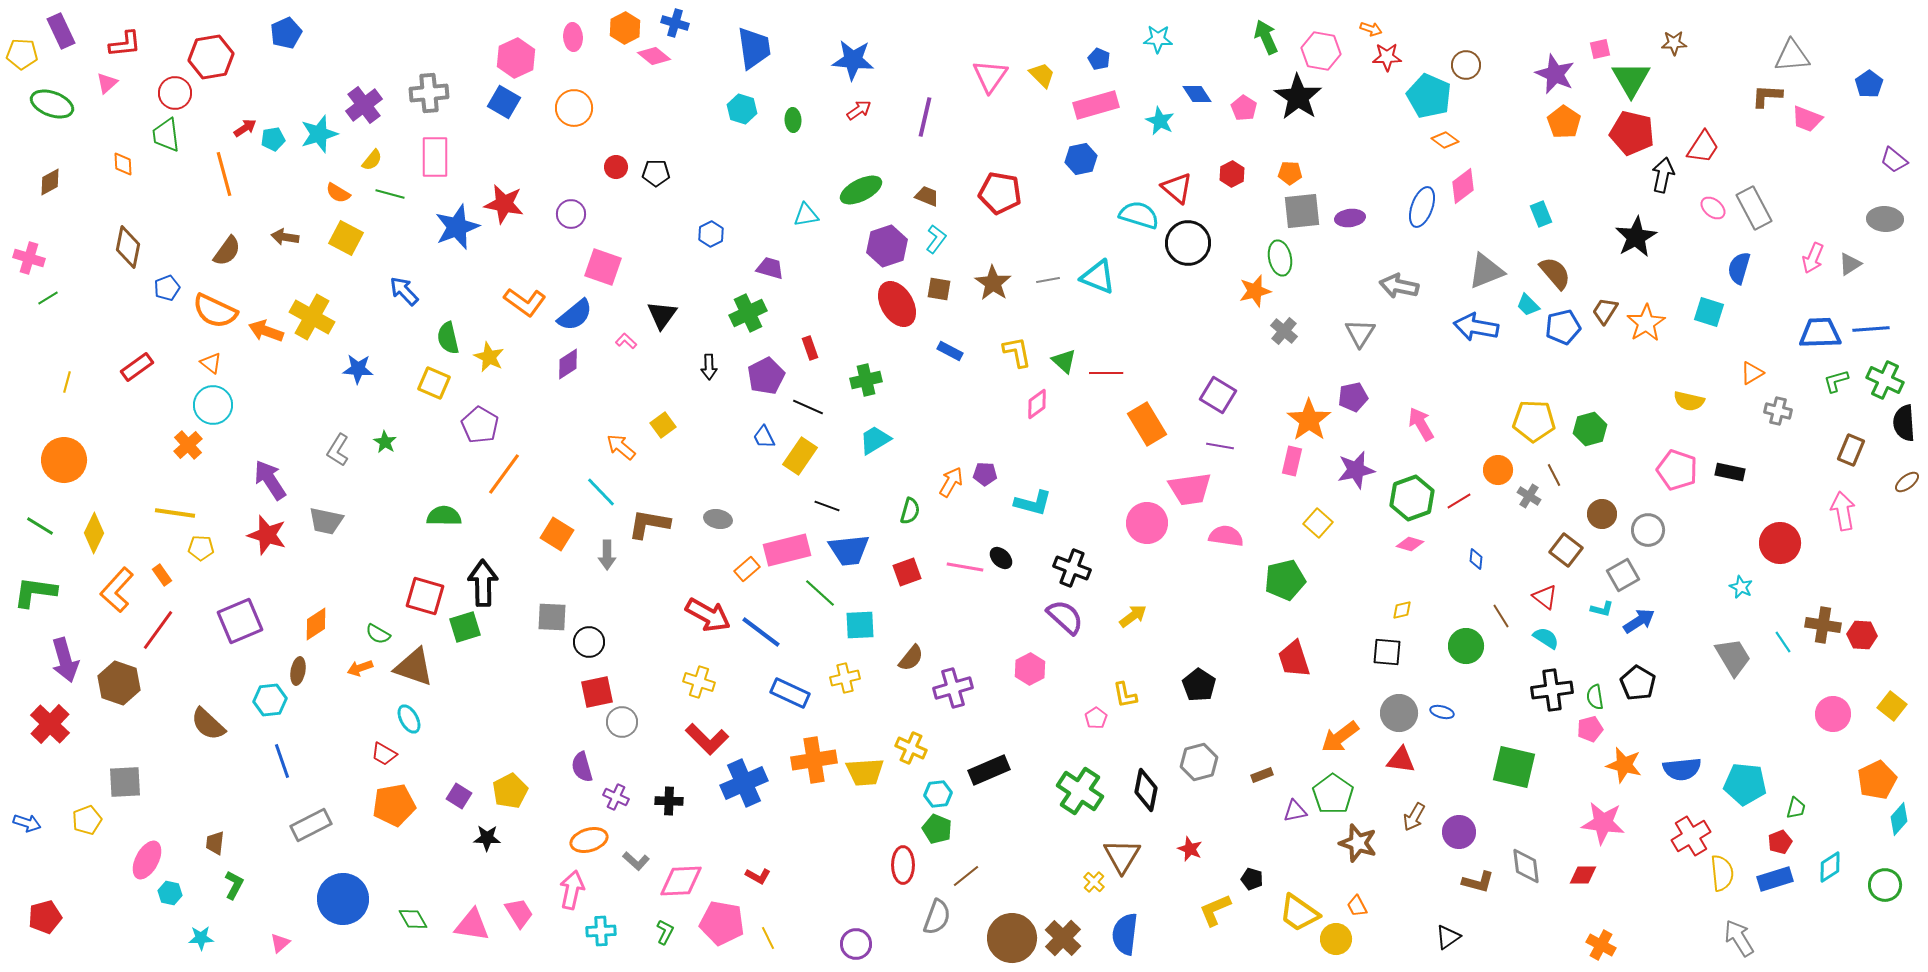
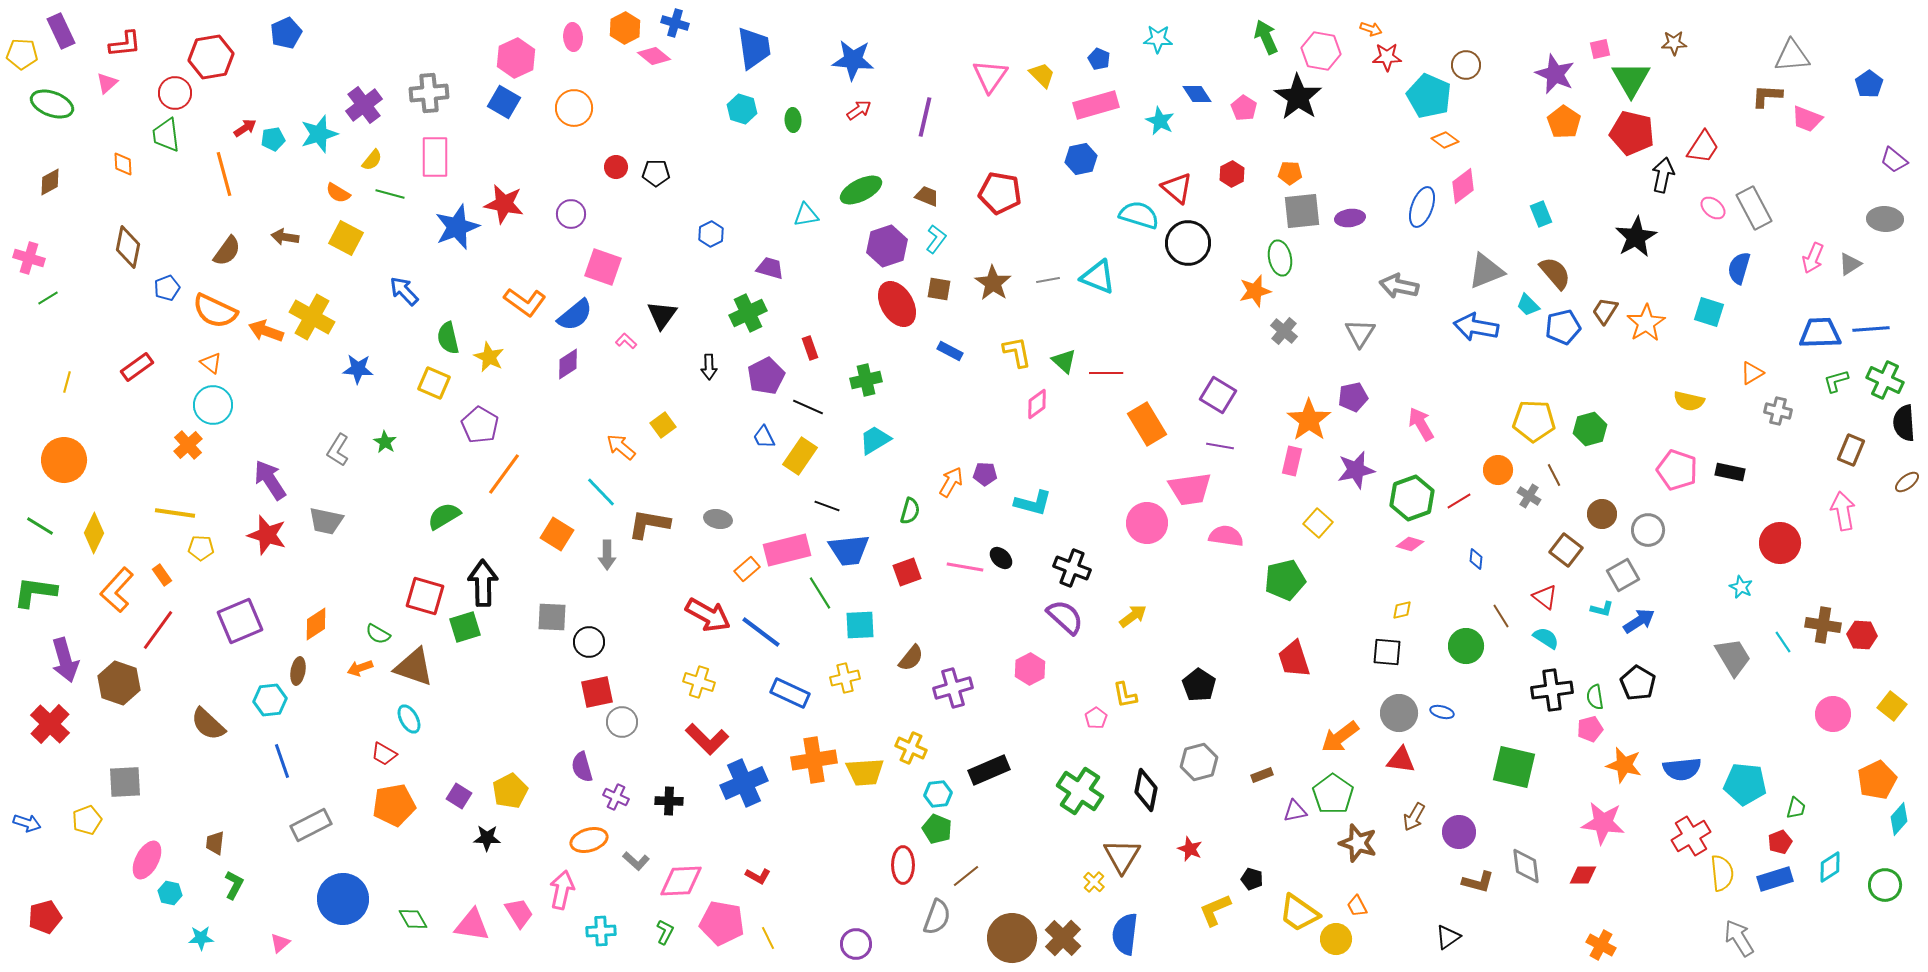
green semicircle at (444, 516): rotated 32 degrees counterclockwise
green line at (820, 593): rotated 16 degrees clockwise
pink arrow at (572, 890): moved 10 px left
